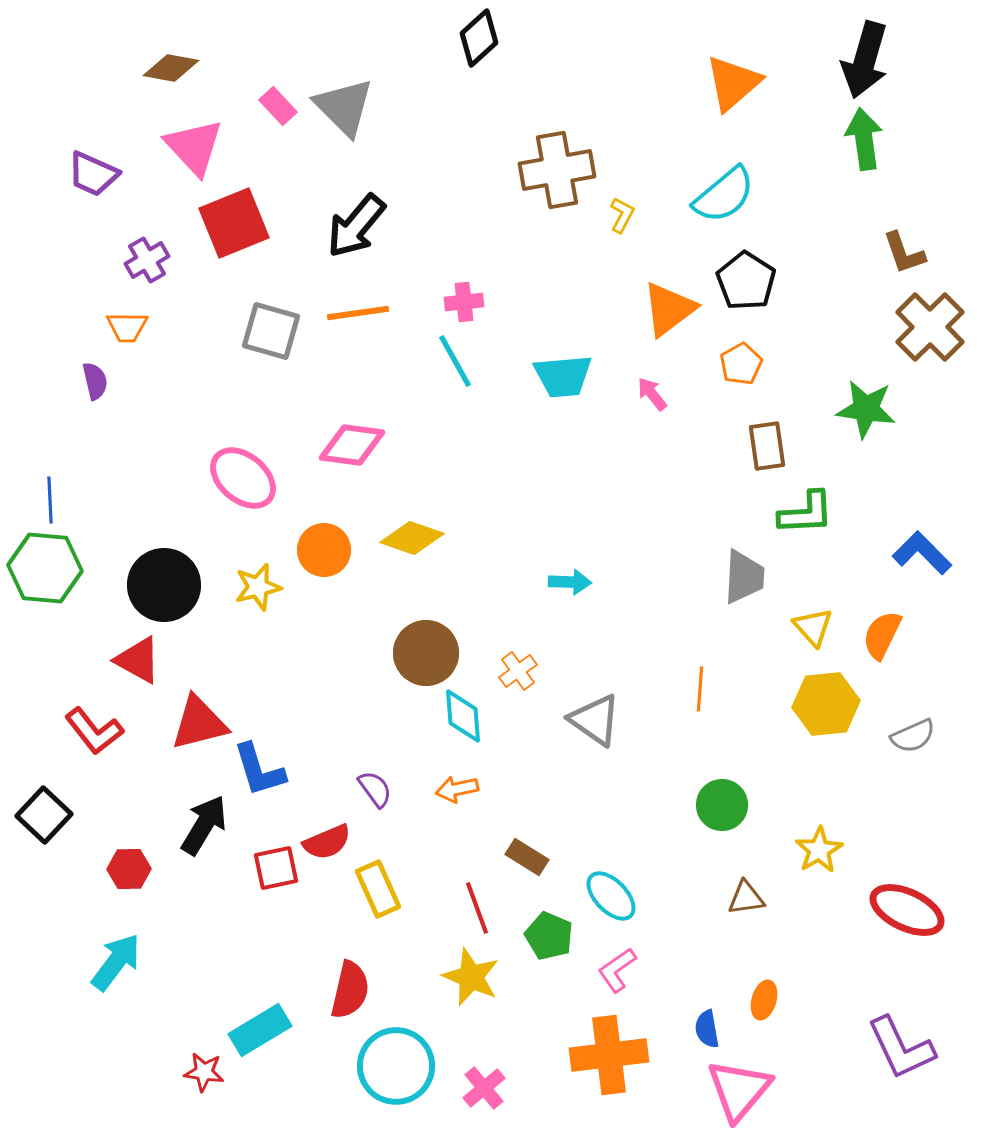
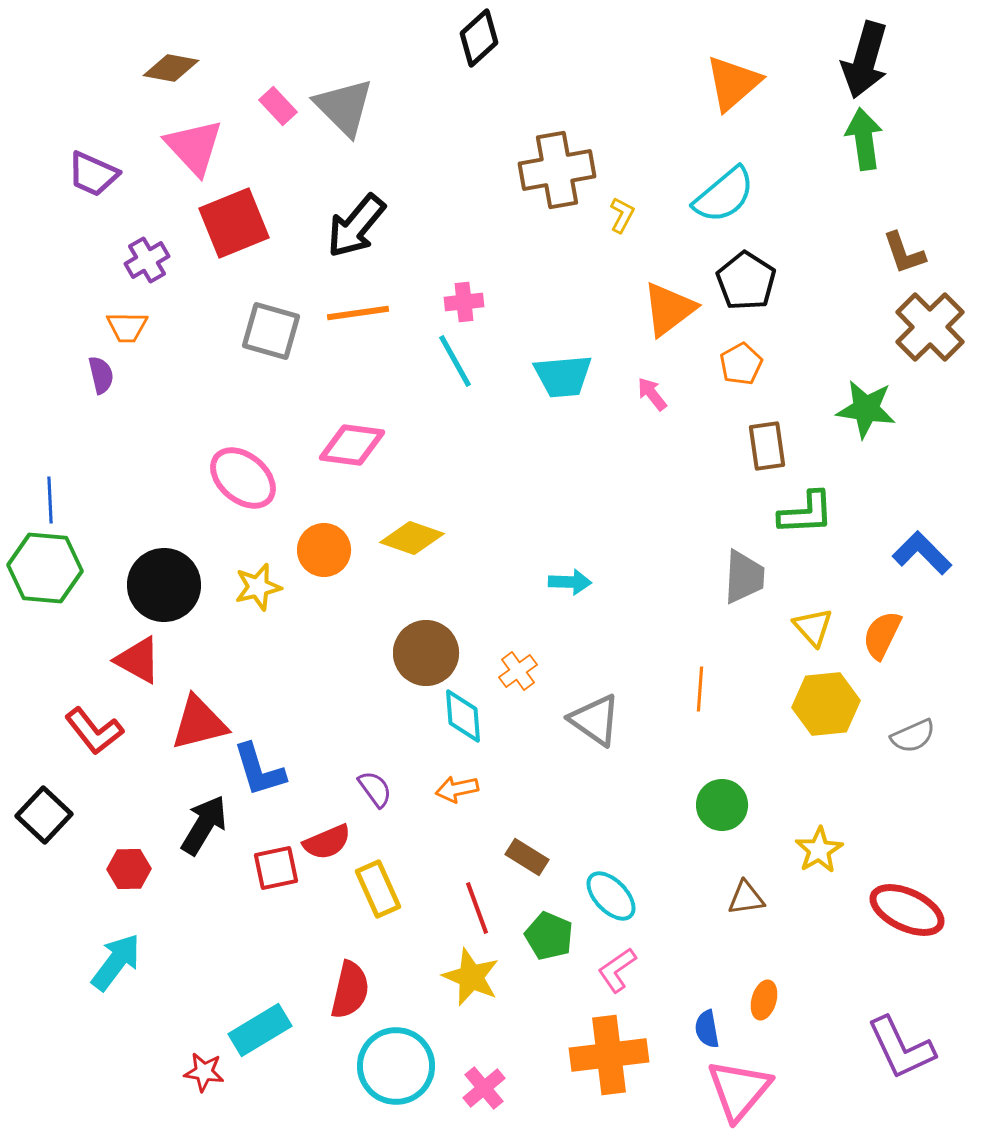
purple semicircle at (95, 381): moved 6 px right, 6 px up
